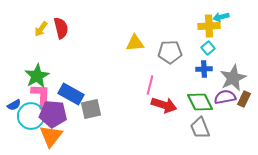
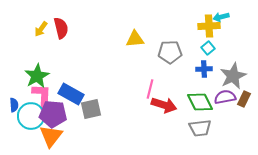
yellow triangle: moved 4 px up
gray star: moved 2 px up
pink line: moved 4 px down
pink L-shape: moved 1 px right
blue semicircle: rotated 64 degrees counterclockwise
gray trapezoid: rotated 75 degrees counterclockwise
